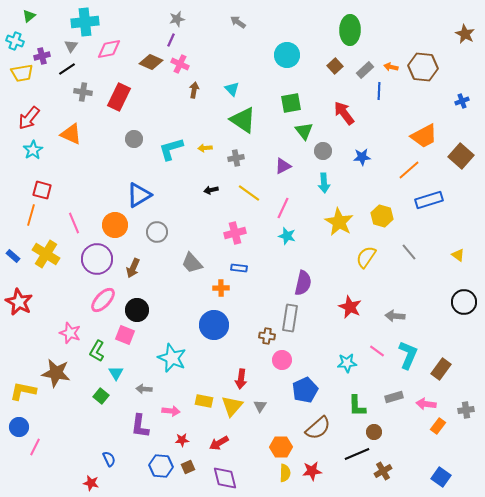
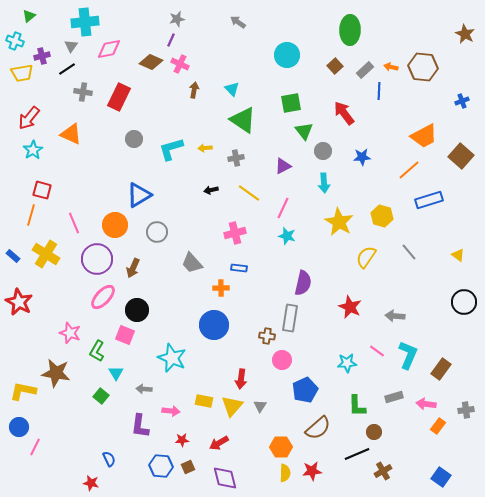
pink ellipse at (103, 300): moved 3 px up
